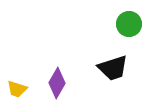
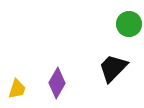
black trapezoid: rotated 152 degrees clockwise
yellow trapezoid: rotated 90 degrees counterclockwise
